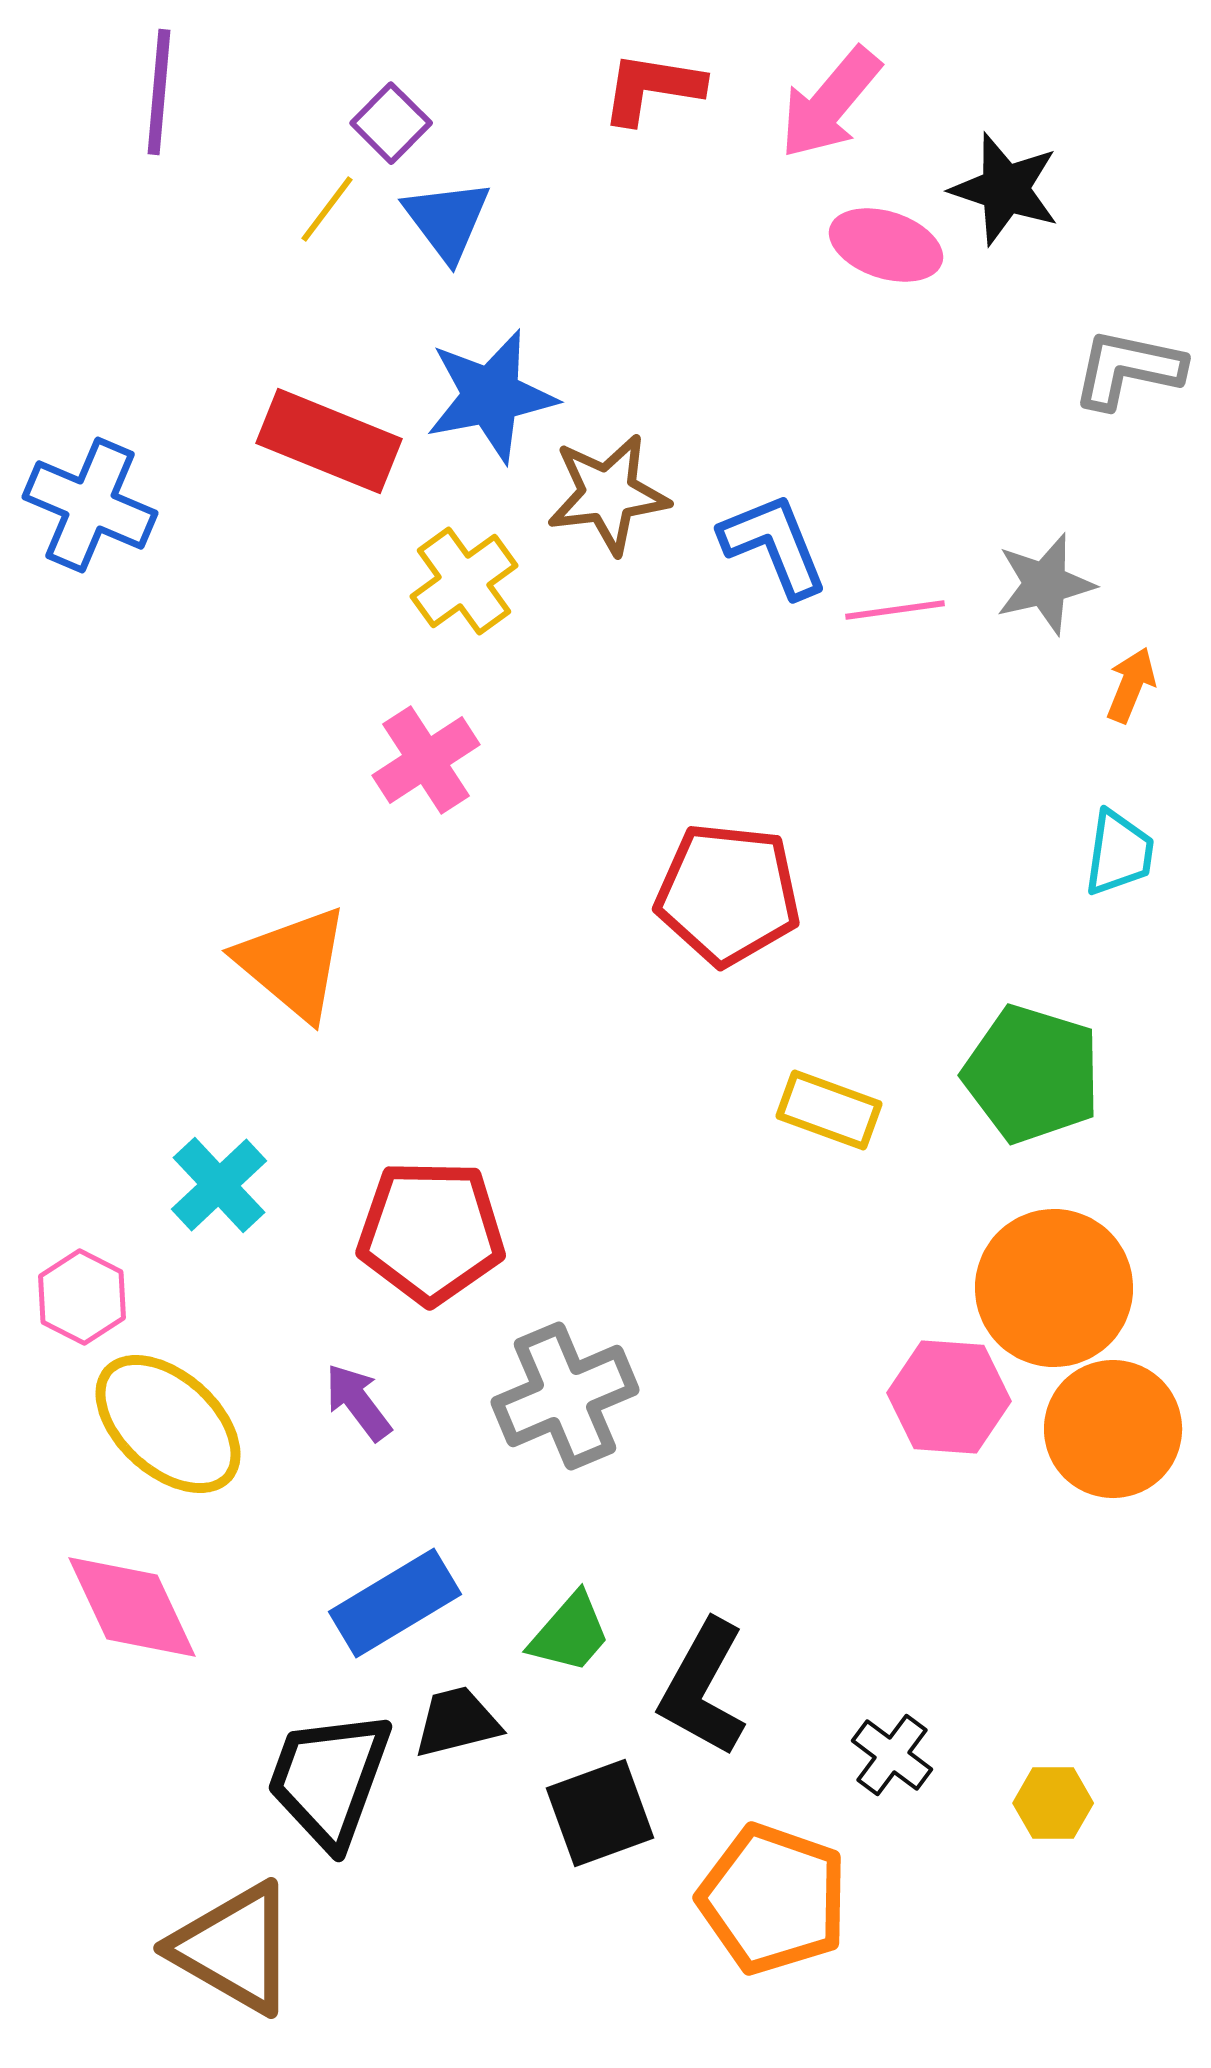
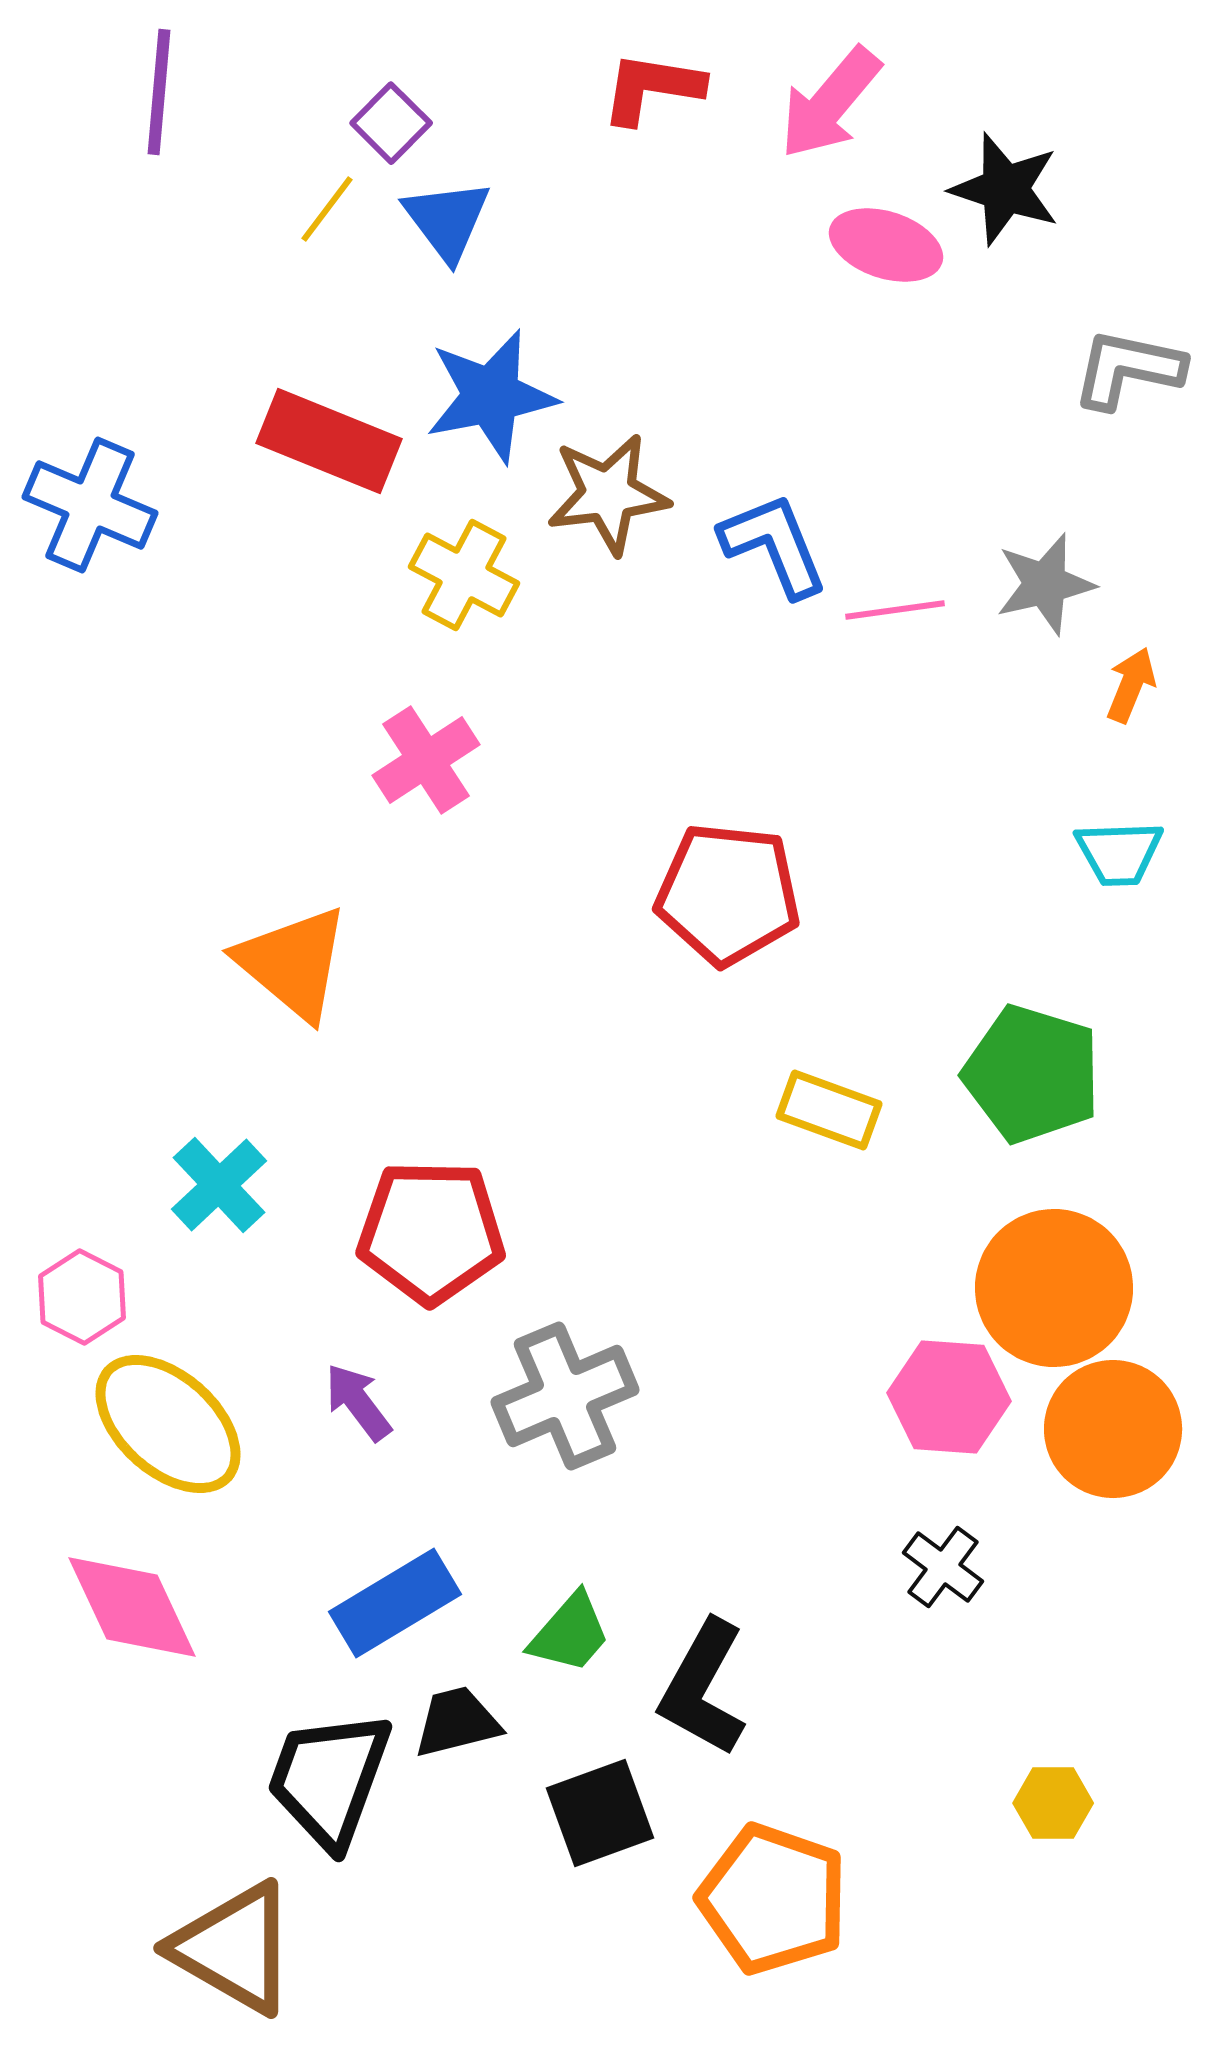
yellow cross at (464, 581): moved 6 px up; rotated 26 degrees counterclockwise
cyan trapezoid at (1119, 853): rotated 80 degrees clockwise
black cross at (892, 1755): moved 51 px right, 188 px up
